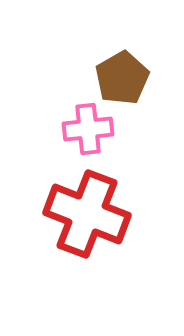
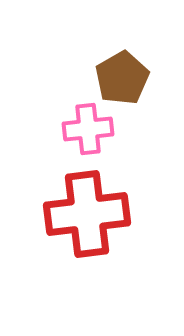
red cross: rotated 28 degrees counterclockwise
